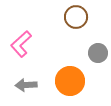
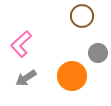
brown circle: moved 6 px right, 1 px up
orange circle: moved 2 px right, 5 px up
gray arrow: moved 7 px up; rotated 30 degrees counterclockwise
